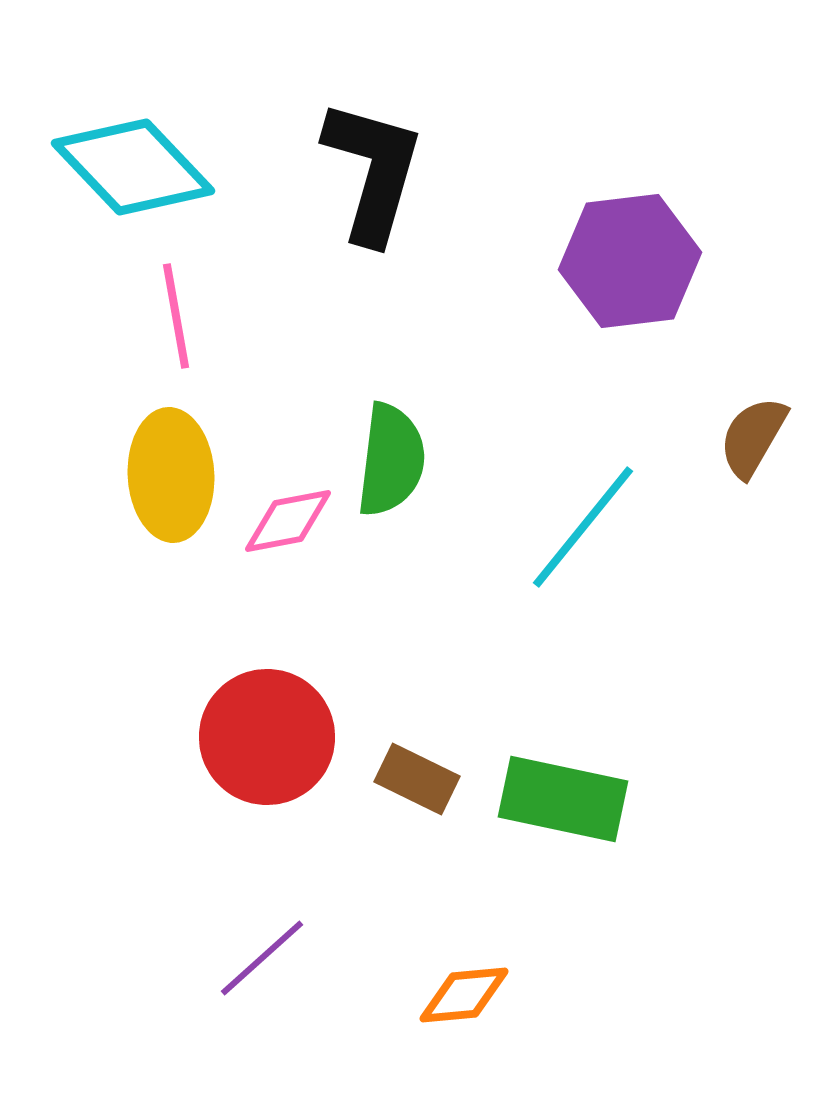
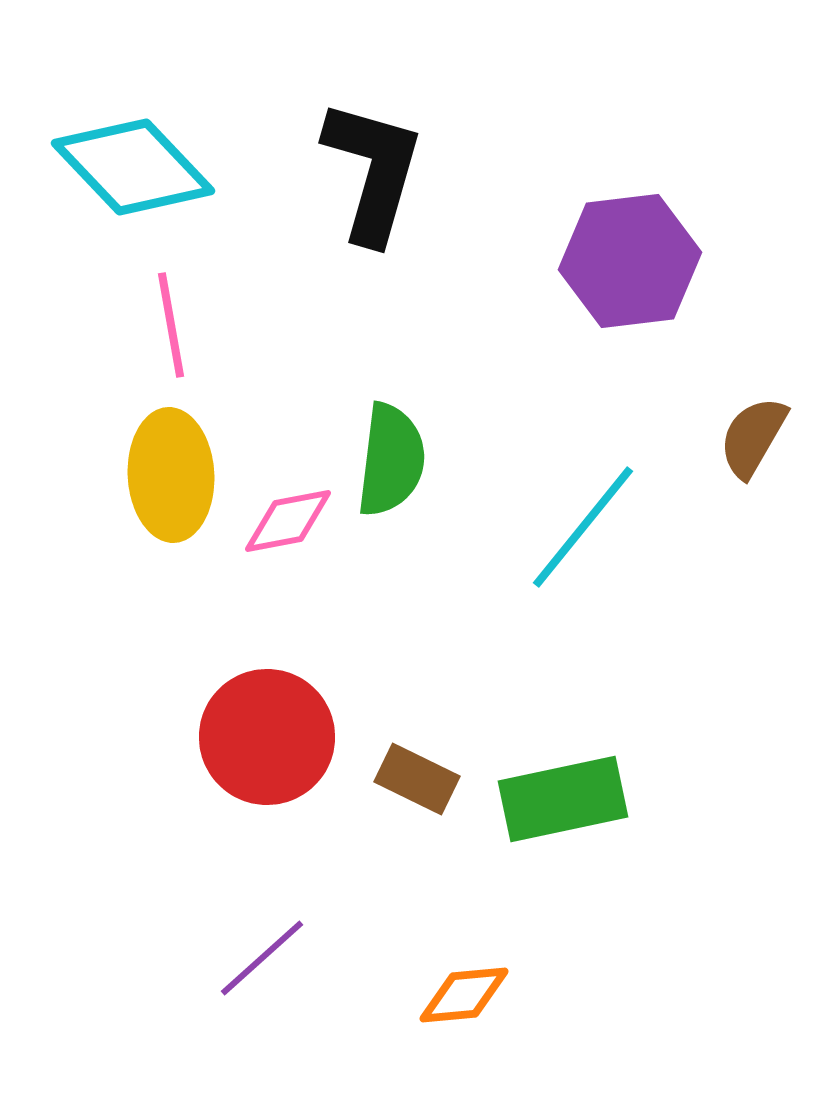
pink line: moved 5 px left, 9 px down
green rectangle: rotated 24 degrees counterclockwise
